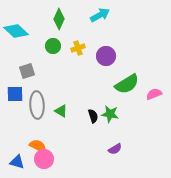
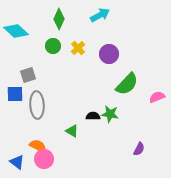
yellow cross: rotated 24 degrees counterclockwise
purple circle: moved 3 px right, 2 px up
gray square: moved 1 px right, 4 px down
green semicircle: rotated 15 degrees counterclockwise
pink semicircle: moved 3 px right, 3 px down
green triangle: moved 11 px right, 20 px down
black semicircle: rotated 72 degrees counterclockwise
purple semicircle: moved 24 px right; rotated 32 degrees counterclockwise
blue triangle: rotated 21 degrees clockwise
